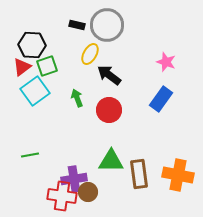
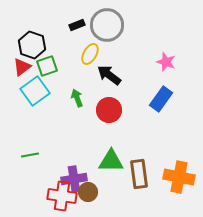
black rectangle: rotated 35 degrees counterclockwise
black hexagon: rotated 16 degrees clockwise
orange cross: moved 1 px right, 2 px down
